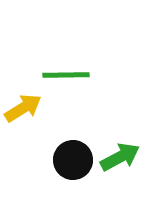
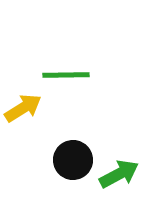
green arrow: moved 1 px left, 17 px down
